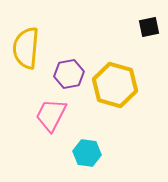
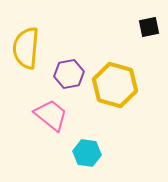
pink trapezoid: rotated 102 degrees clockwise
